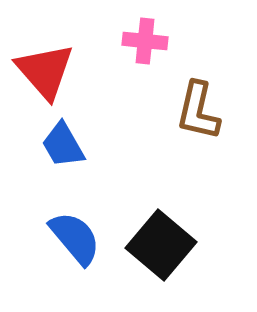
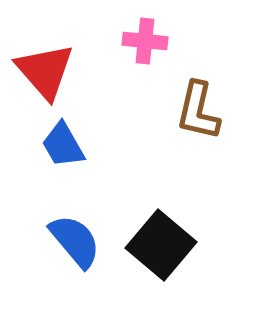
blue semicircle: moved 3 px down
